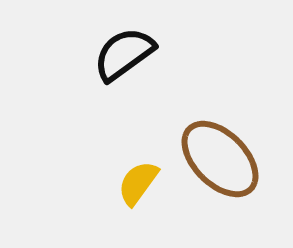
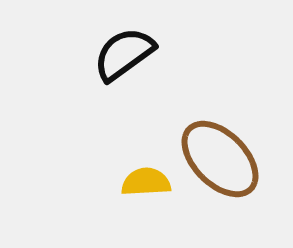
yellow semicircle: moved 8 px right, 1 px up; rotated 51 degrees clockwise
